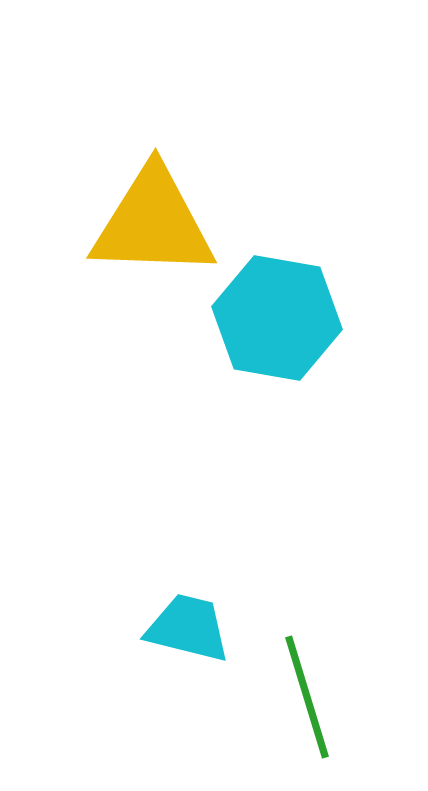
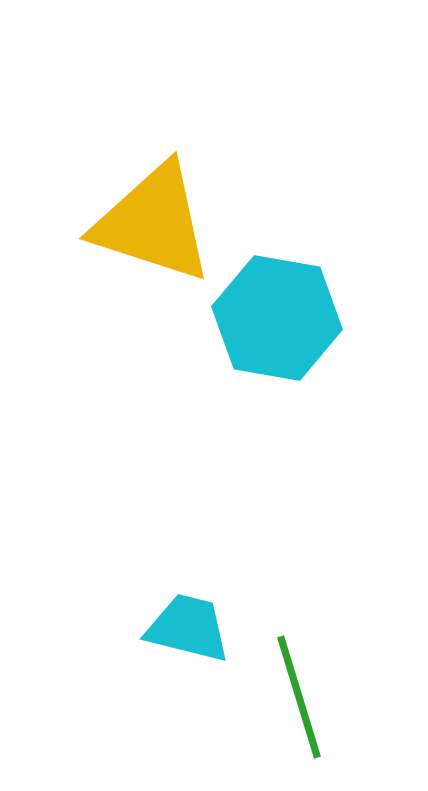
yellow triangle: rotated 16 degrees clockwise
green line: moved 8 px left
